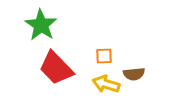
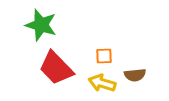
green star: rotated 16 degrees counterclockwise
brown semicircle: moved 1 px right, 1 px down
yellow arrow: moved 4 px left, 1 px up
